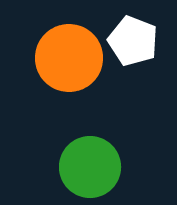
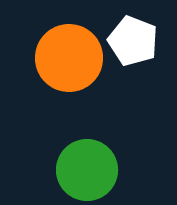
green circle: moved 3 px left, 3 px down
